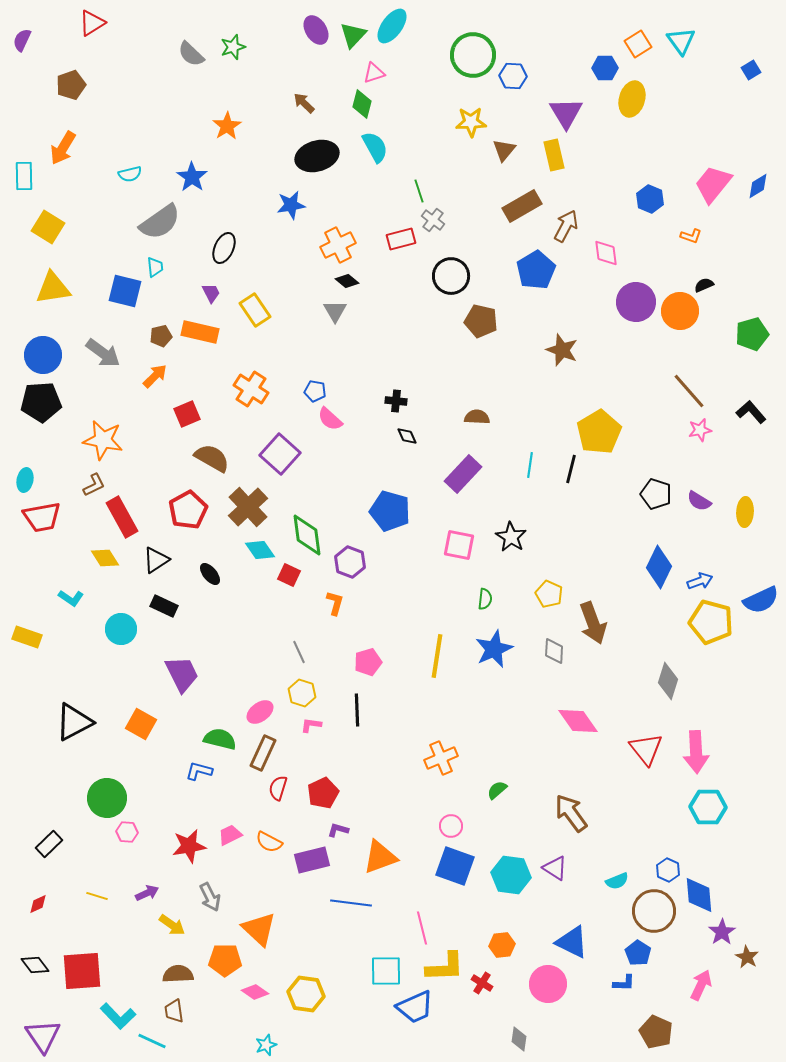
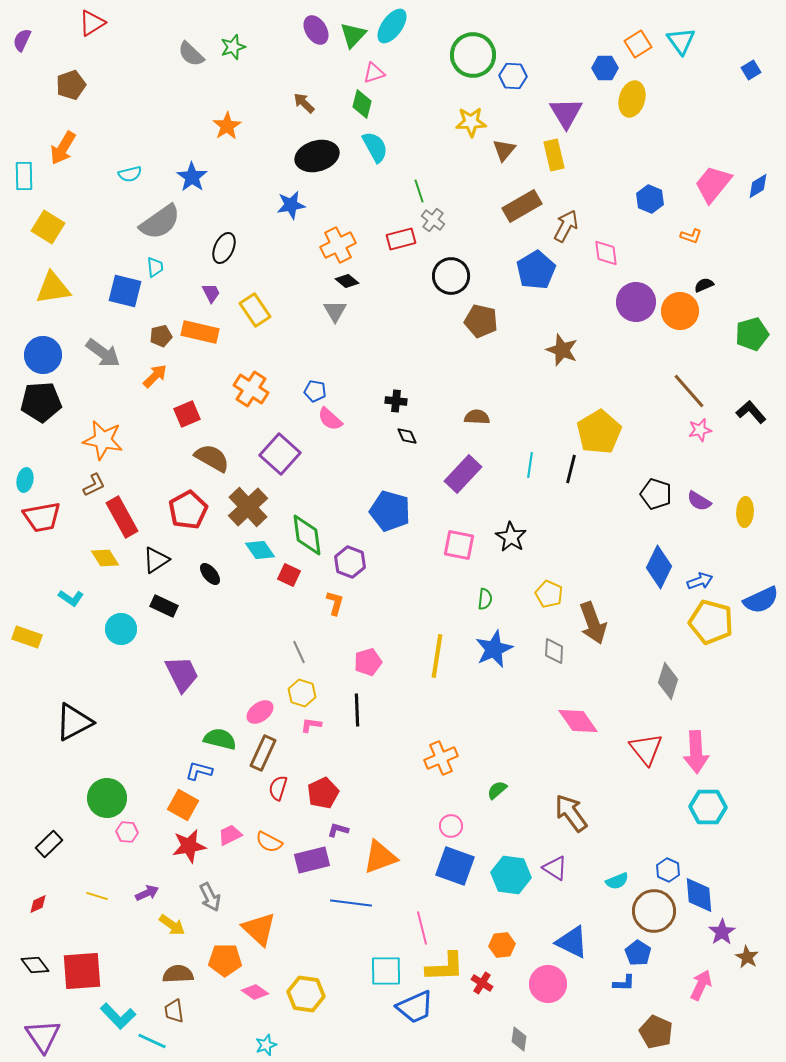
orange square at (141, 724): moved 42 px right, 81 px down
